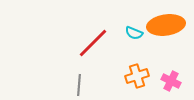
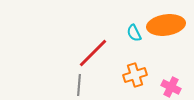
cyan semicircle: rotated 42 degrees clockwise
red line: moved 10 px down
orange cross: moved 2 px left, 1 px up
pink cross: moved 6 px down
